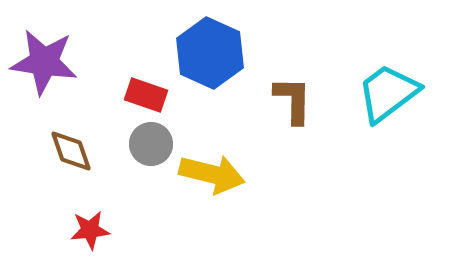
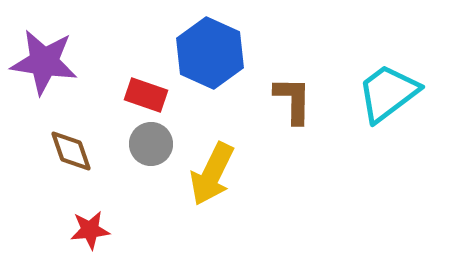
yellow arrow: rotated 102 degrees clockwise
